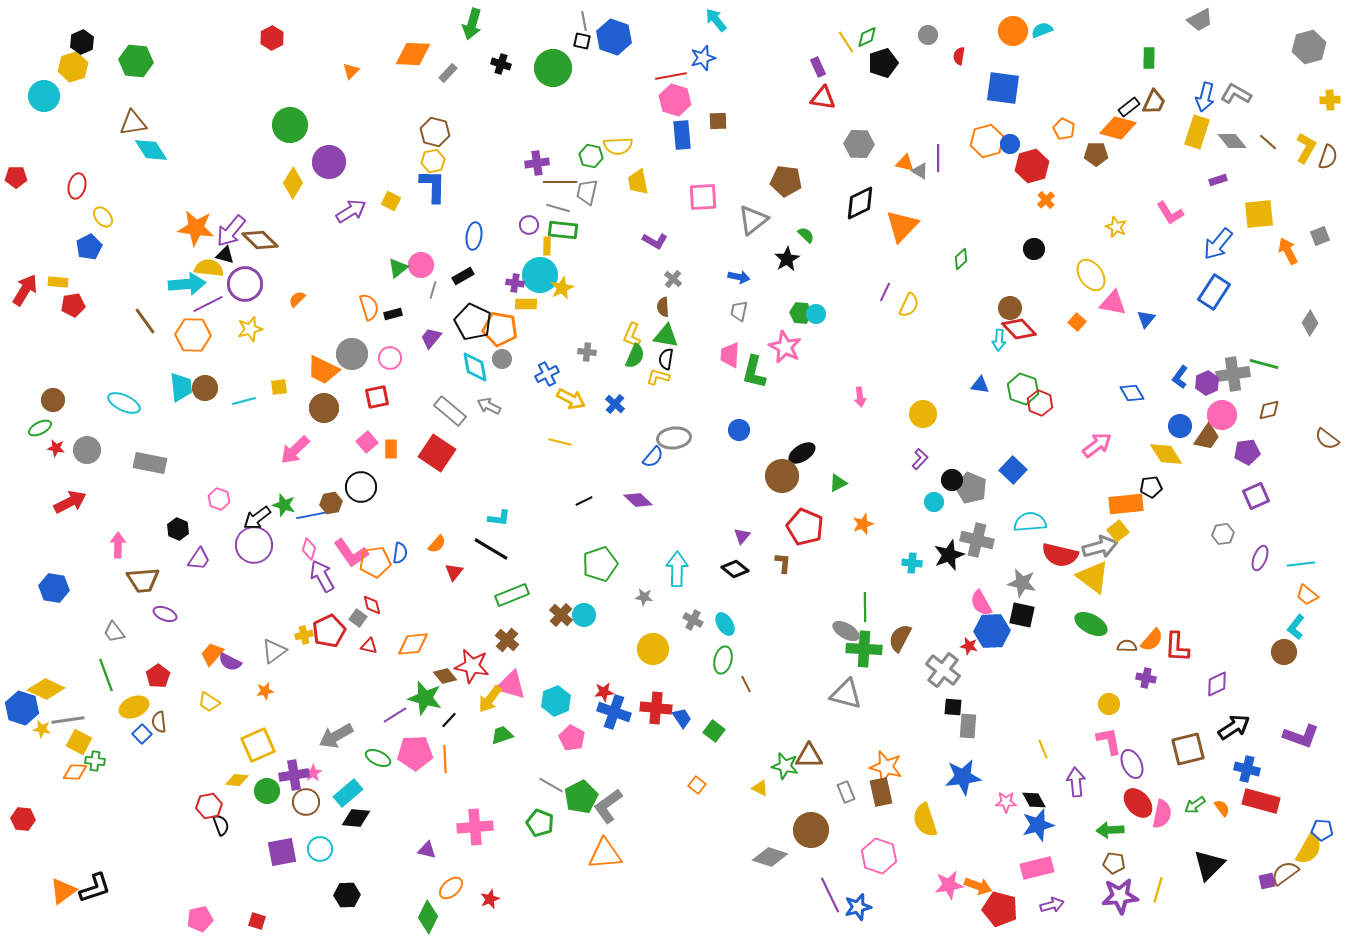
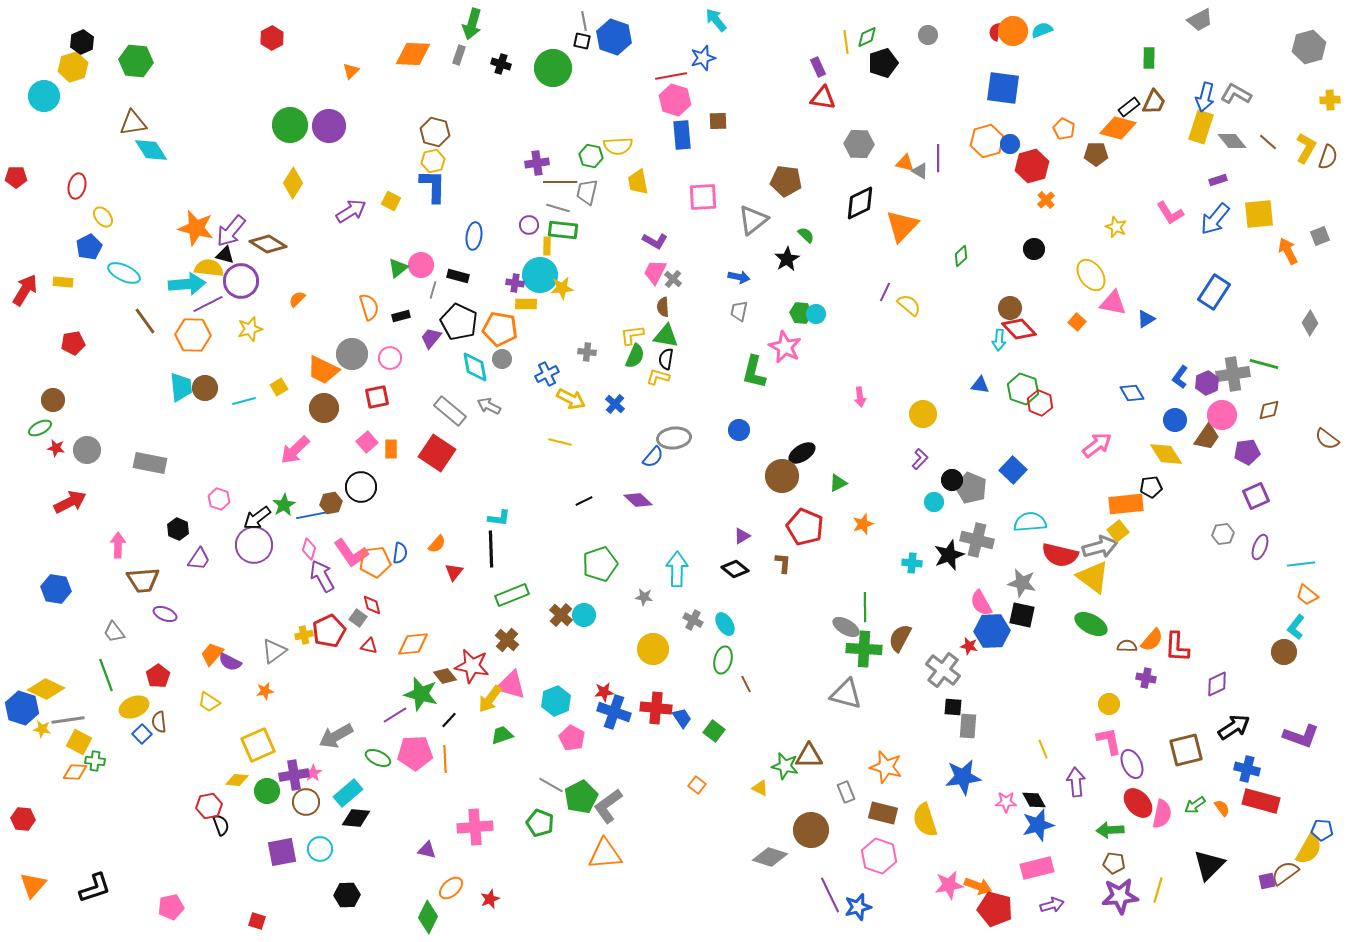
yellow line at (846, 42): rotated 25 degrees clockwise
red semicircle at (959, 56): moved 36 px right, 24 px up
gray rectangle at (448, 73): moved 11 px right, 18 px up; rotated 24 degrees counterclockwise
yellow rectangle at (1197, 132): moved 4 px right, 5 px up
purple circle at (329, 162): moved 36 px up
orange star at (196, 228): rotated 6 degrees clockwise
brown diamond at (260, 240): moved 8 px right, 4 px down; rotated 12 degrees counterclockwise
blue arrow at (1218, 244): moved 3 px left, 25 px up
green diamond at (961, 259): moved 3 px up
black rectangle at (463, 276): moved 5 px left; rotated 45 degrees clockwise
yellow rectangle at (58, 282): moved 5 px right
purple circle at (245, 284): moved 4 px left, 3 px up
yellow star at (562, 288): rotated 20 degrees clockwise
red pentagon at (73, 305): moved 38 px down
yellow semicircle at (909, 305): rotated 75 degrees counterclockwise
black rectangle at (393, 314): moved 8 px right, 2 px down
blue triangle at (1146, 319): rotated 18 degrees clockwise
black pentagon at (473, 322): moved 14 px left
yellow L-shape at (632, 335): rotated 60 degrees clockwise
pink trapezoid at (730, 355): moved 75 px left, 83 px up; rotated 24 degrees clockwise
yellow square at (279, 387): rotated 24 degrees counterclockwise
cyan ellipse at (124, 403): moved 130 px up
blue circle at (1180, 426): moved 5 px left, 6 px up
green star at (284, 505): rotated 25 degrees clockwise
purple triangle at (742, 536): rotated 18 degrees clockwise
black line at (491, 549): rotated 57 degrees clockwise
purple ellipse at (1260, 558): moved 11 px up
blue hexagon at (54, 588): moved 2 px right, 1 px down
gray ellipse at (846, 631): moved 4 px up
green star at (425, 698): moved 4 px left, 4 px up
brown square at (1188, 749): moved 2 px left, 1 px down
brown rectangle at (881, 792): moved 2 px right, 21 px down; rotated 64 degrees counterclockwise
orange triangle at (63, 891): moved 30 px left, 6 px up; rotated 12 degrees counterclockwise
red pentagon at (1000, 909): moved 5 px left
pink pentagon at (200, 919): moved 29 px left, 12 px up
